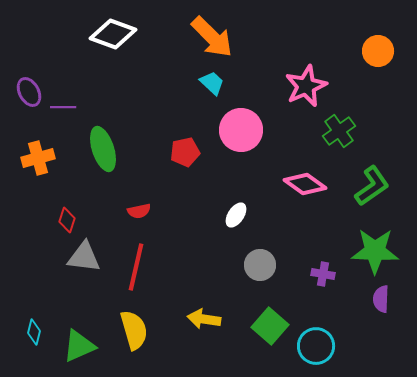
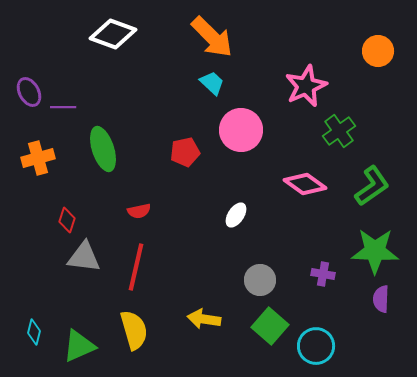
gray circle: moved 15 px down
